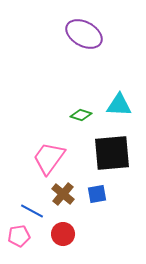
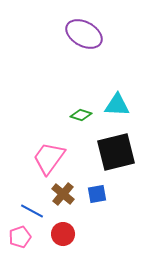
cyan triangle: moved 2 px left
black square: moved 4 px right, 1 px up; rotated 9 degrees counterclockwise
pink pentagon: moved 1 px right, 1 px down; rotated 10 degrees counterclockwise
